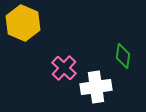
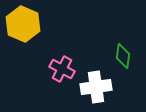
yellow hexagon: moved 1 px down
pink cross: moved 2 px left, 1 px down; rotated 15 degrees counterclockwise
